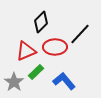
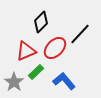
red ellipse: moved 1 px down; rotated 45 degrees counterclockwise
